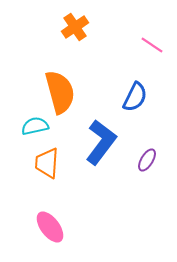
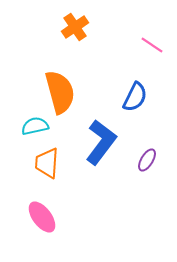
pink ellipse: moved 8 px left, 10 px up
